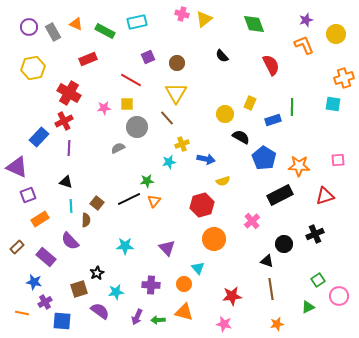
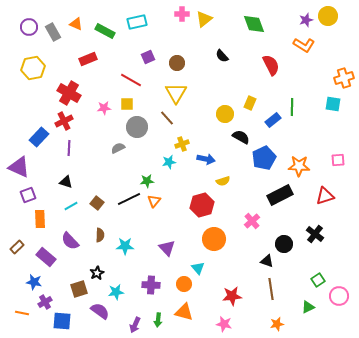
pink cross at (182, 14): rotated 16 degrees counterclockwise
yellow circle at (336, 34): moved 8 px left, 18 px up
orange L-shape at (304, 45): rotated 145 degrees clockwise
blue rectangle at (273, 120): rotated 21 degrees counterclockwise
blue pentagon at (264, 158): rotated 15 degrees clockwise
purple triangle at (17, 167): moved 2 px right
cyan line at (71, 206): rotated 64 degrees clockwise
orange rectangle at (40, 219): rotated 60 degrees counterclockwise
brown semicircle at (86, 220): moved 14 px right, 15 px down
black cross at (315, 234): rotated 30 degrees counterclockwise
purple arrow at (137, 317): moved 2 px left, 8 px down
green arrow at (158, 320): rotated 80 degrees counterclockwise
